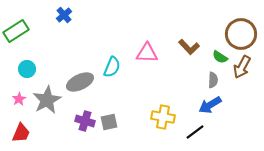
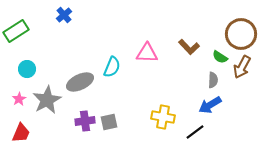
purple cross: rotated 24 degrees counterclockwise
